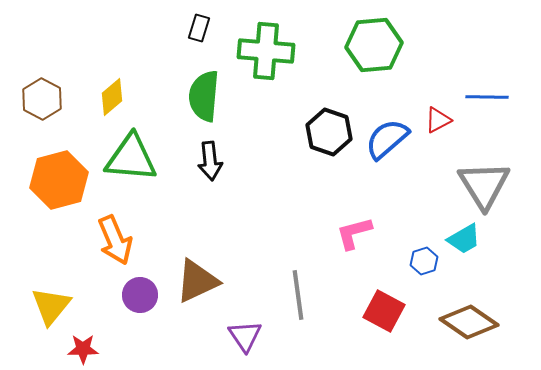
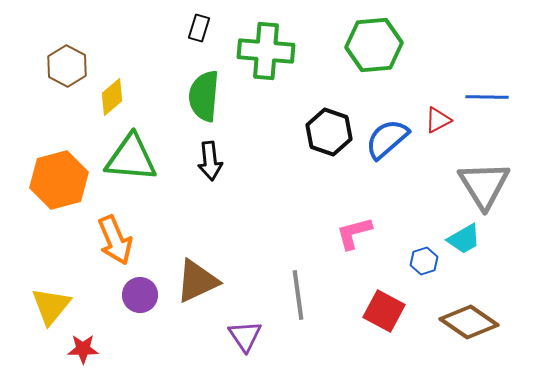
brown hexagon: moved 25 px right, 33 px up
